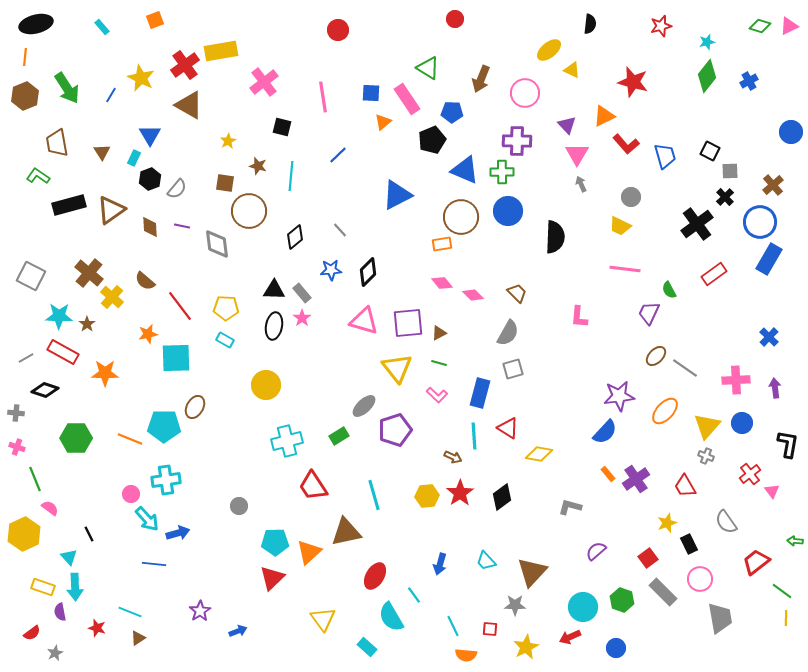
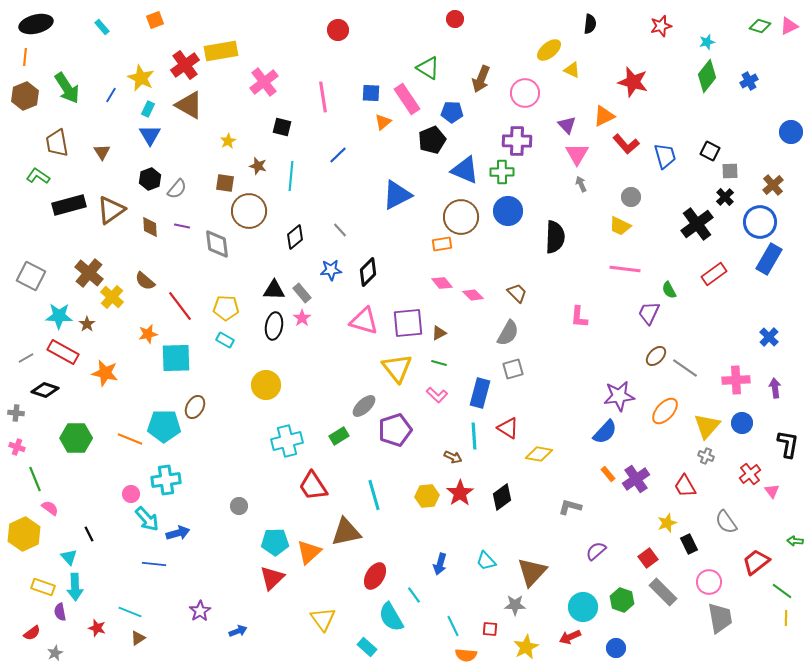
cyan rectangle at (134, 158): moved 14 px right, 49 px up
orange star at (105, 373): rotated 12 degrees clockwise
pink circle at (700, 579): moved 9 px right, 3 px down
